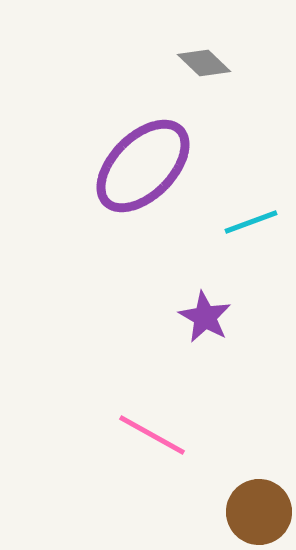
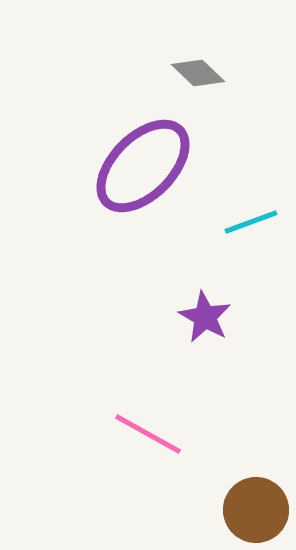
gray diamond: moved 6 px left, 10 px down
pink line: moved 4 px left, 1 px up
brown circle: moved 3 px left, 2 px up
